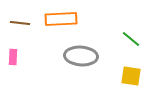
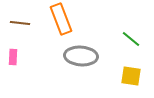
orange rectangle: rotated 72 degrees clockwise
